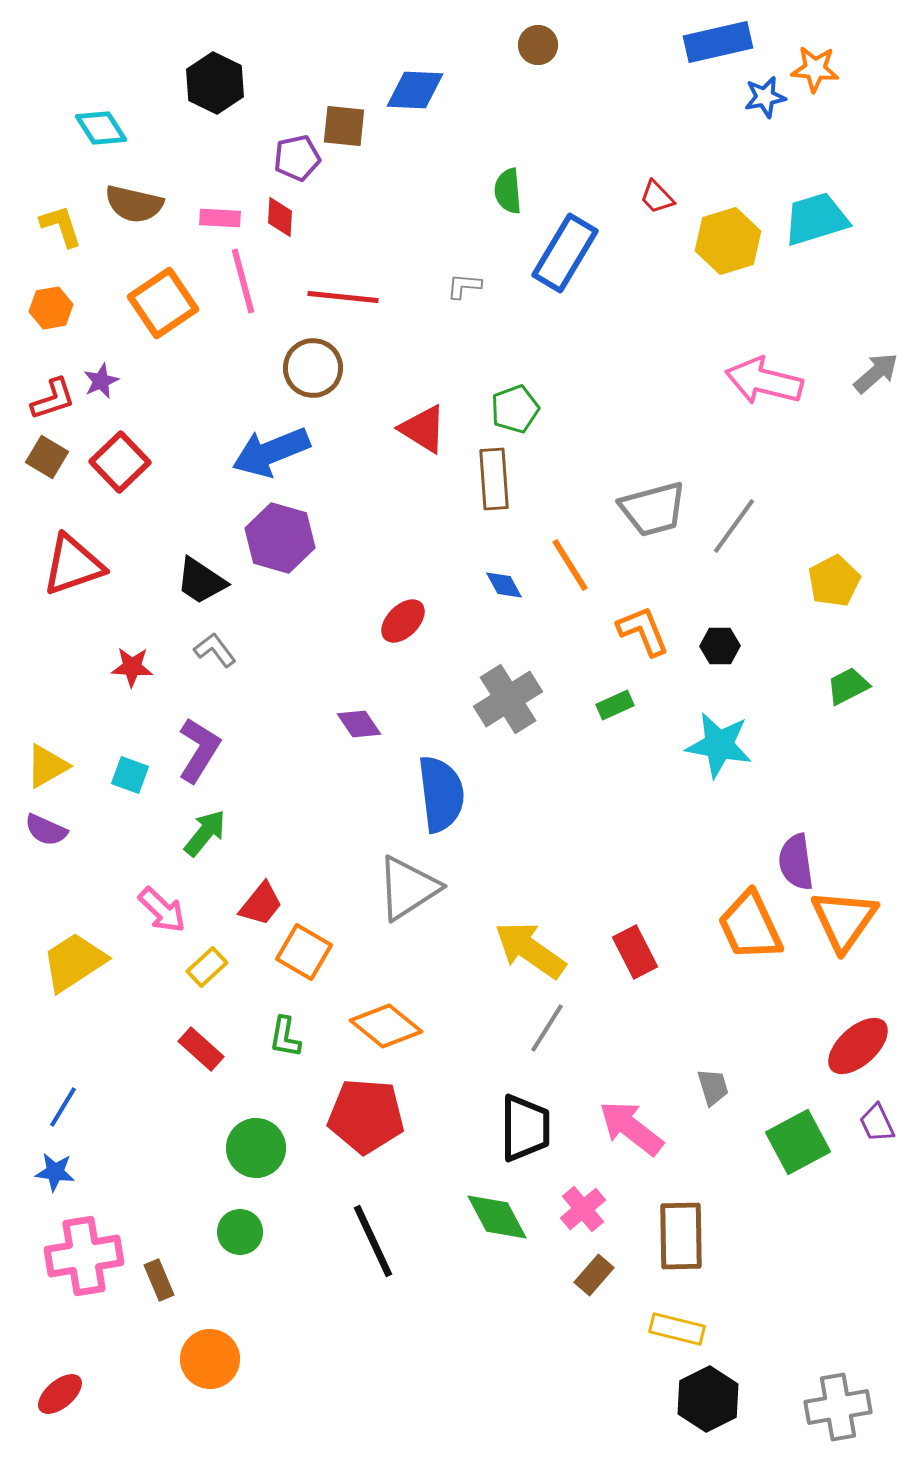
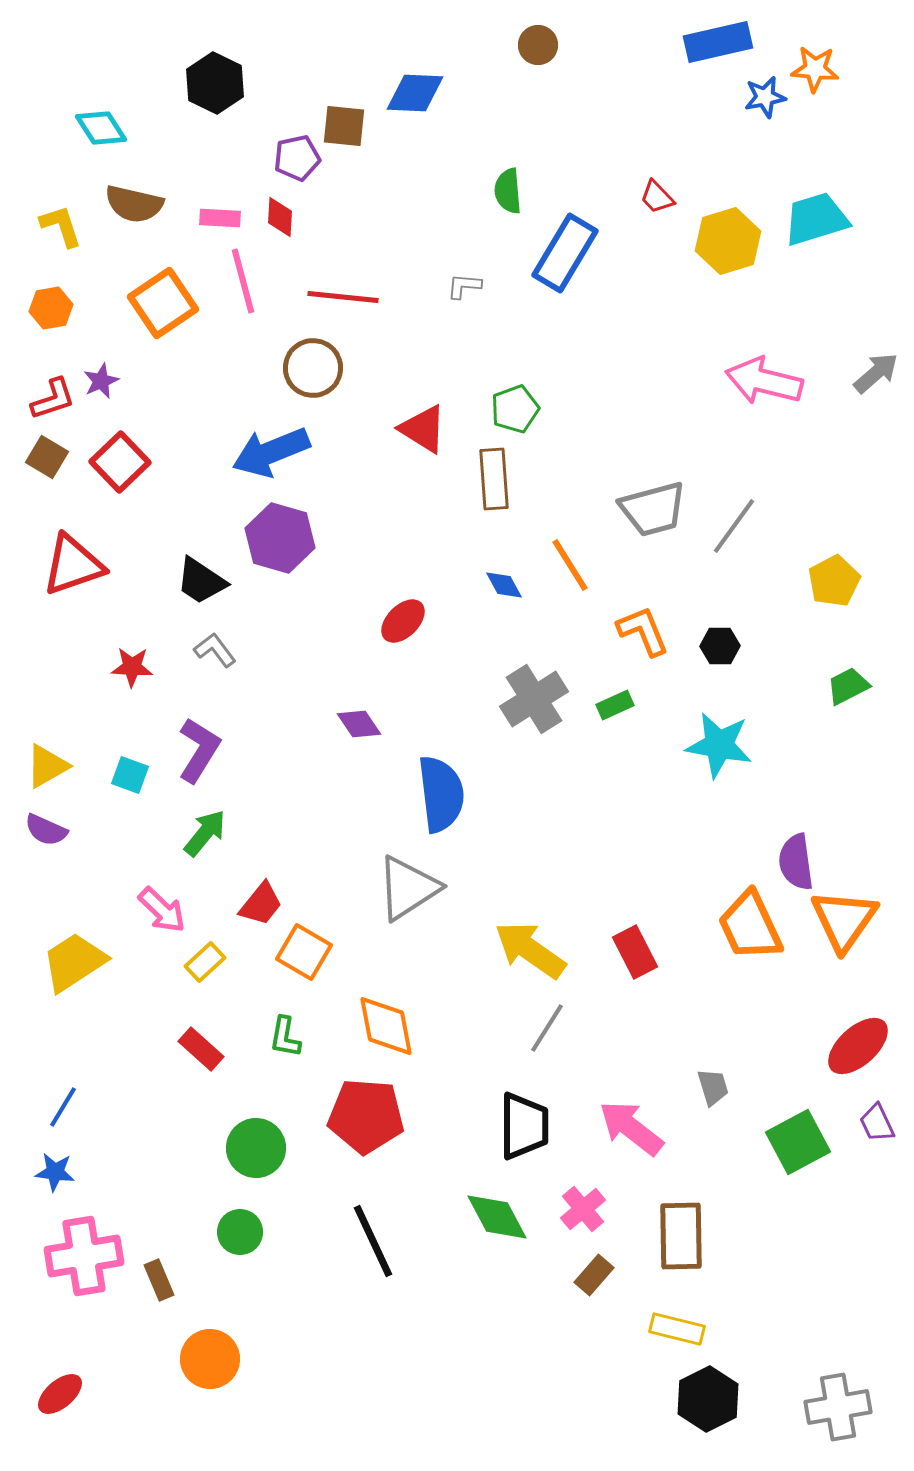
blue diamond at (415, 90): moved 3 px down
gray cross at (508, 699): moved 26 px right
yellow rectangle at (207, 967): moved 2 px left, 5 px up
orange diamond at (386, 1026): rotated 40 degrees clockwise
black trapezoid at (525, 1128): moved 1 px left, 2 px up
